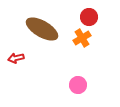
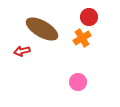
red arrow: moved 6 px right, 7 px up
pink circle: moved 3 px up
